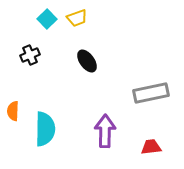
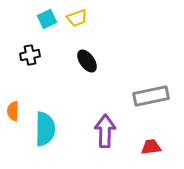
cyan square: rotated 18 degrees clockwise
black cross: rotated 12 degrees clockwise
gray rectangle: moved 3 px down
